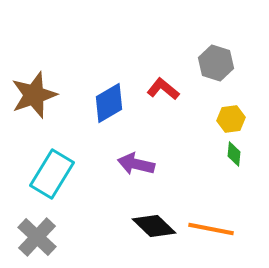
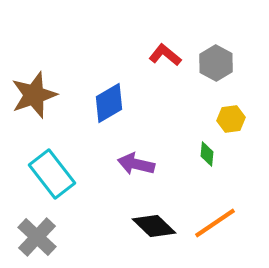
gray hexagon: rotated 12 degrees clockwise
red L-shape: moved 2 px right, 34 px up
green diamond: moved 27 px left
cyan rectangle: rotated 69 degrees counterclockwise
orange line: moved 4 px right, 6 px up; rotated 45 degrees counterclockwise
